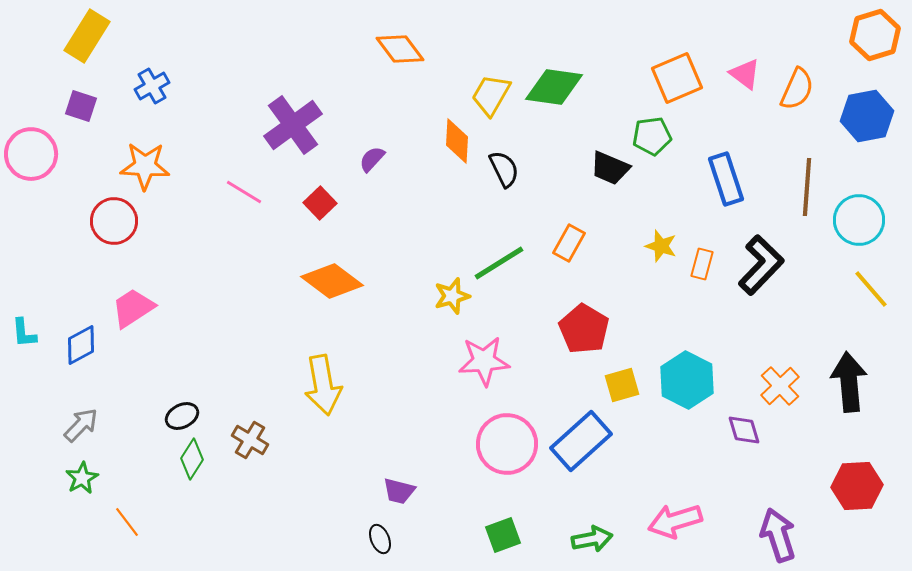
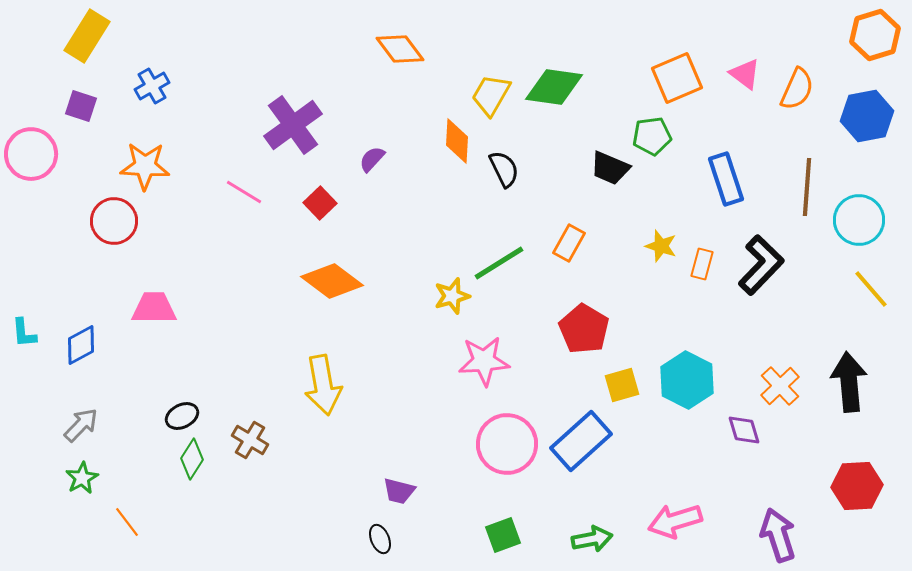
pink trapezoid at (133, 308): moved 21 px right; rotated 33 degrees clockwise
